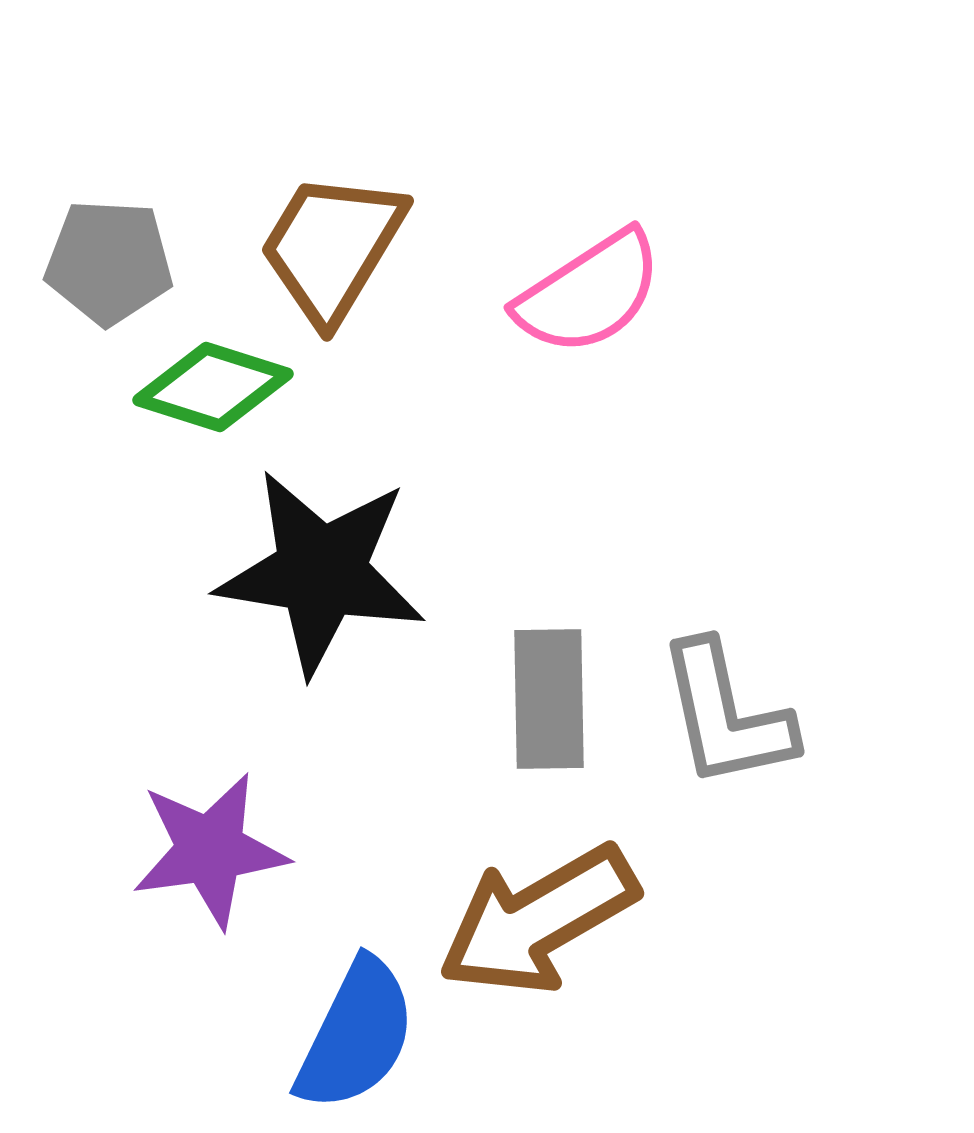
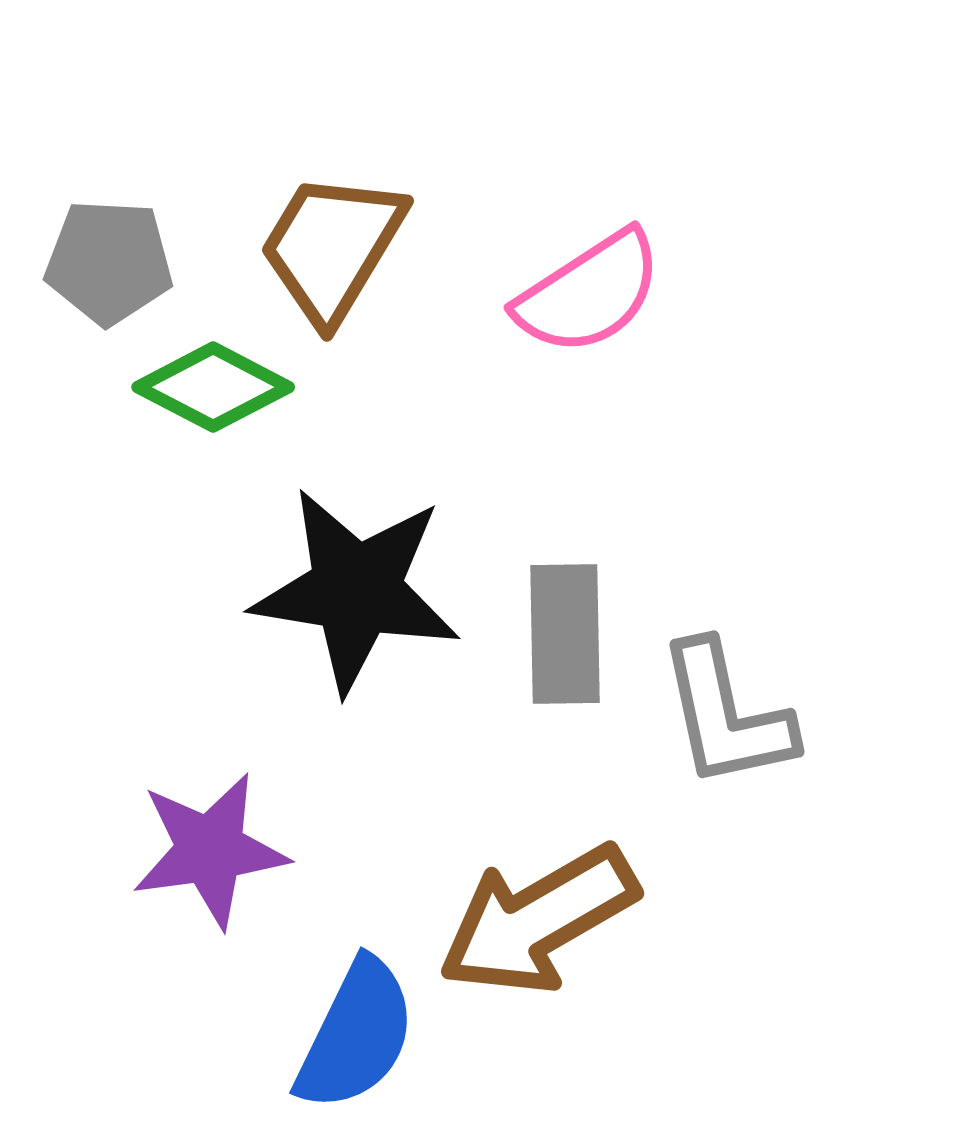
green diamond: rotated 10 degrees clockwise
black star: moved 35 px right, 18 px down
gray rectangle: moved 16 px right, 65 px up
